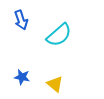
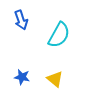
cyan semicircle: rotated 20 degrees counterclockwise
yellow triangle: moved 5 px up
